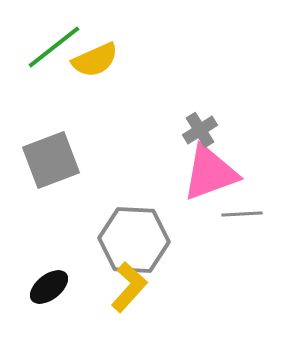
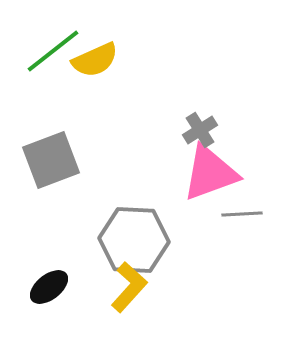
green line: moved 1 px left, 4 px down
